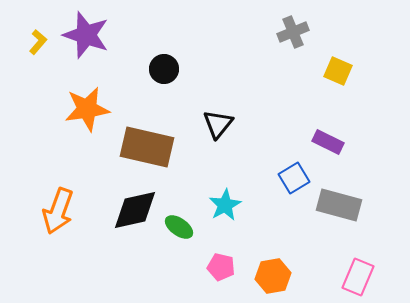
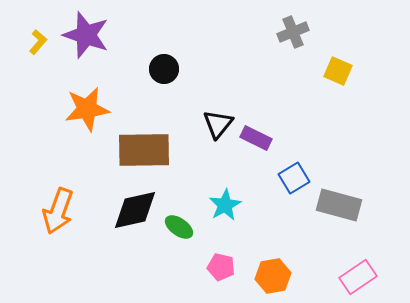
purple rectangle: moved 72 px left, 4 px up
brown rectangle: moved 3 px left, 3 px down; rotated 14 degrees counterclockwise
pink rectangle: rotated 33 degrees clockwise
